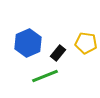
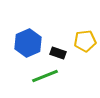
yellow pentagon: moved 1 px left, 2 px up; rotated 15 degrees counterclockwise
black rectangle: rotated 70 degrees clockwise
